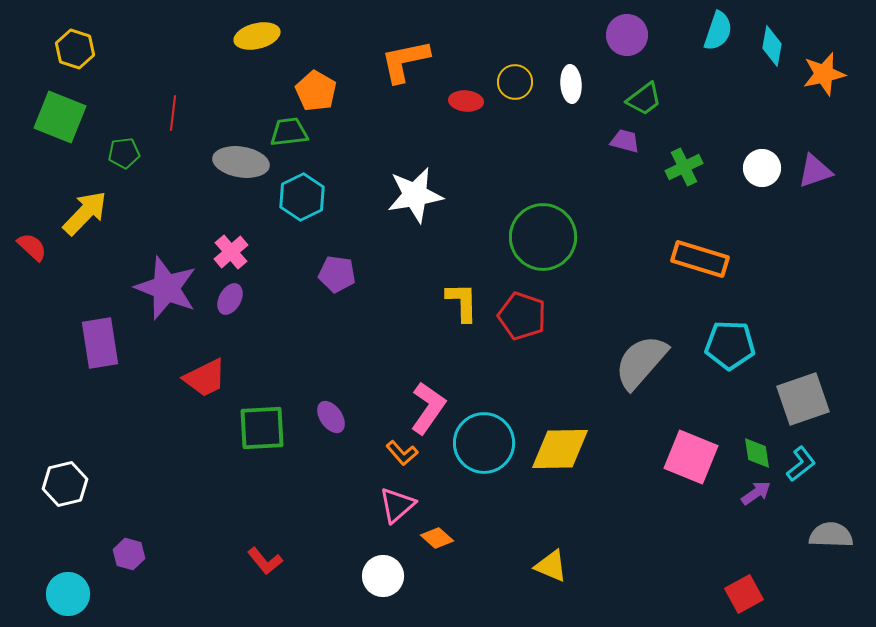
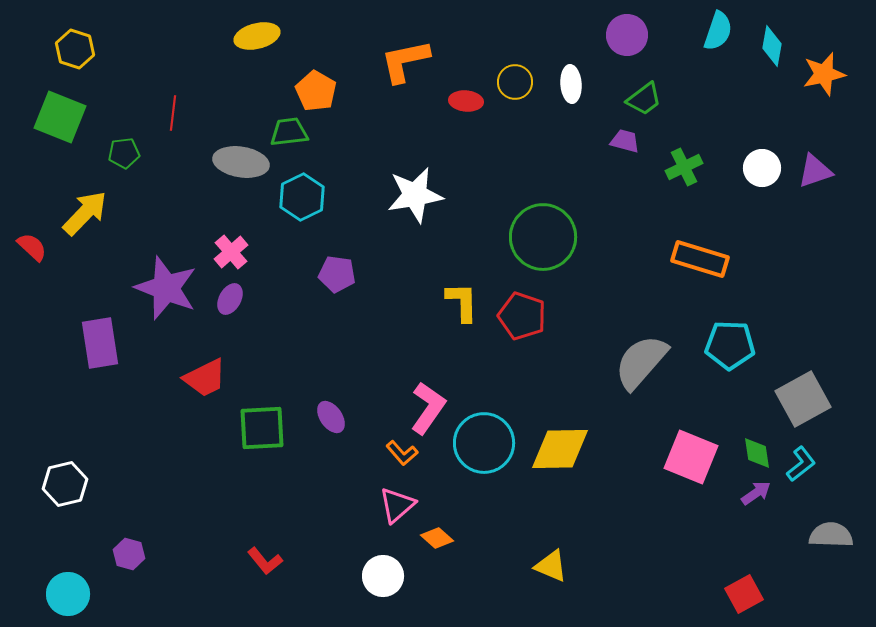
gray square at (803, 399): rotated 10 degrees counterclockwise
